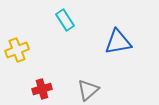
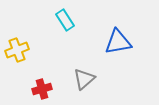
gray triangle: moved 4 px left, 11 px up
